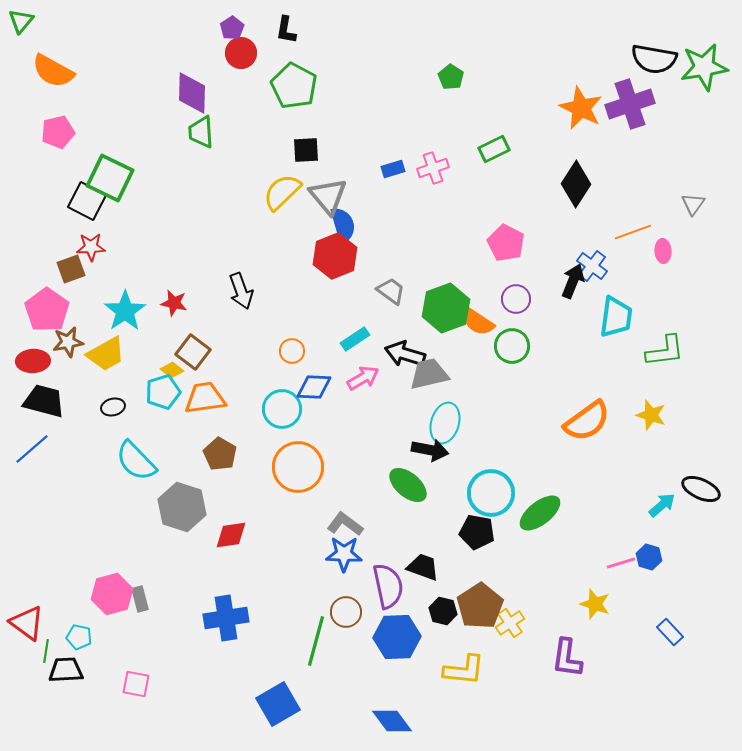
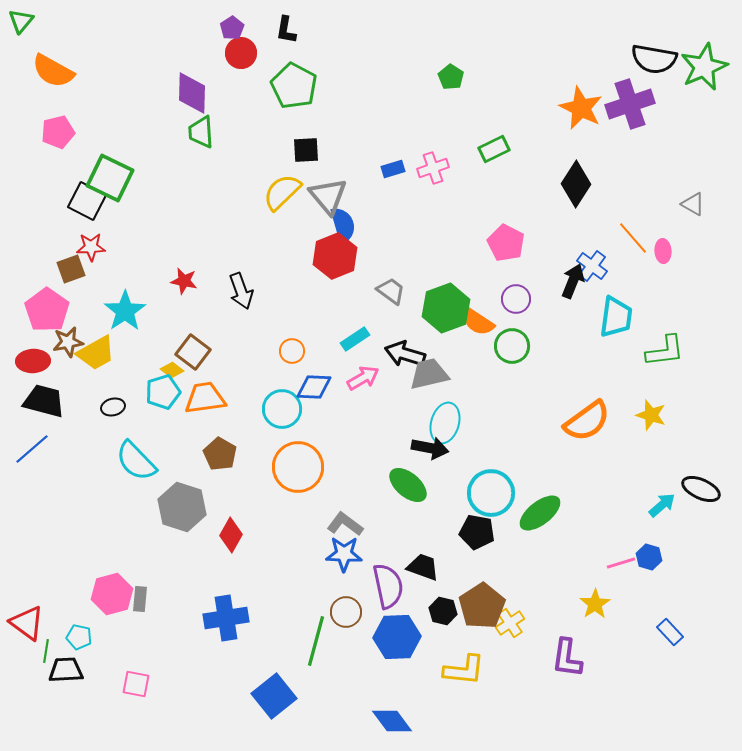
green star at (704, 67): rotated 15 degrees counterclockwise
gray triangle at (693, 204): rotated 35 degrees counterclockwise
orange line at (633, 232): moved 6 px down; rotated 69 degrees clockwise
red star at (174, 303): moved 10 px right, 22 px up
yellow trapezoid at (106, 354): moved 10 px left, 1 px up
black arrow at (430, 450): moved 2 px up
red diamond at (231, 535): rotated 52 degrees counterclockwise
gray rectangle at (140, 599): rotated 20 degrees clockwise
yellow star at (595, 604): rotated 20 degrees clockwise
brown pentagon at (480, 606): moved 2 px right
blue square at (278, 704): moved 4 px left, 8 px up; rotated 9 degrees counterclockwise
